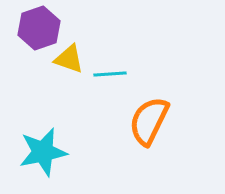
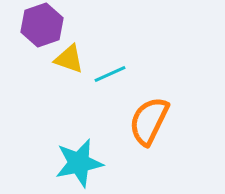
purple hexagon: moved 3 px right, 3 px up
cyan line: rotated 20 degrees counterclockwise
cyan star: moved 36 px right, 11 px down
